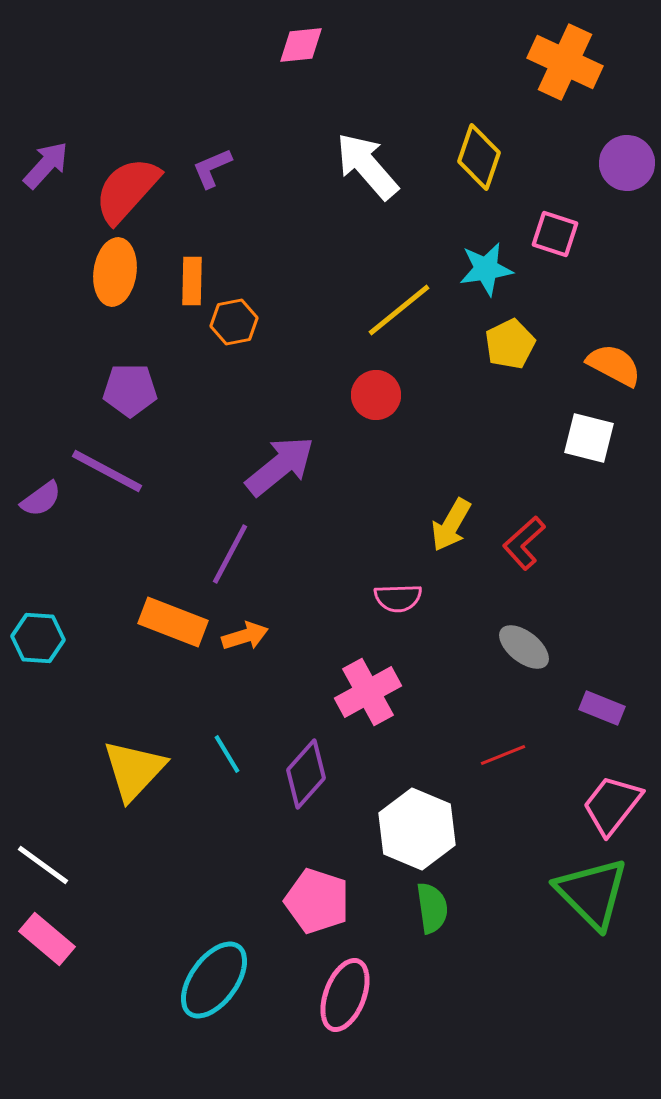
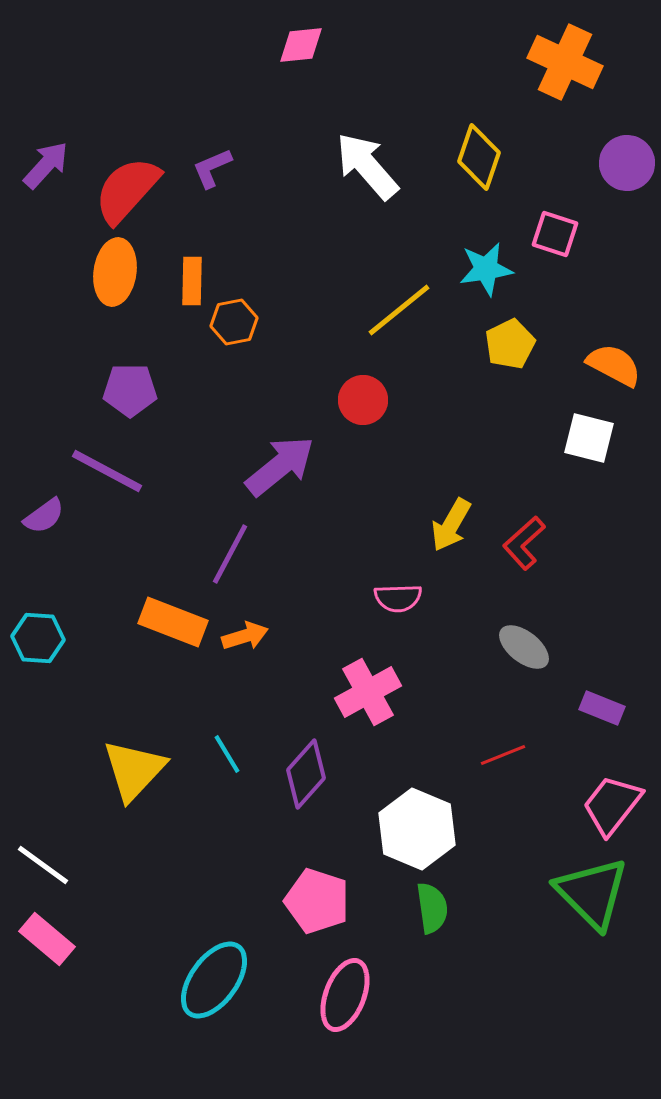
red circle at (376, 395): moved 13 px left, 5 px down
purple semicircle at (41, 499): moved 3 px right, 17 px down
